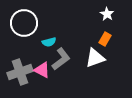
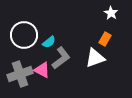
white star: moved 4 px right, 1 px up
white circle: moved 12 px down
cyan semicircle: rotated 24 degrees counterclockwise
gray L-shape: moved 1 px up
gray cross: moved 2 px down
